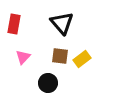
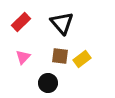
red rectangle: moved 7 px right, 2 px up; rotated 36 degrees clockwise
